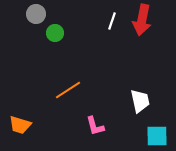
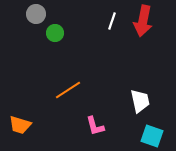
red arrow: moved 1 px right, 1 px down
cyan square: moved 5 px left; rotated 20 degrees clockwise
